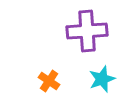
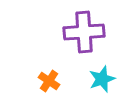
purple cross: moved 3 px left, 1 px down
